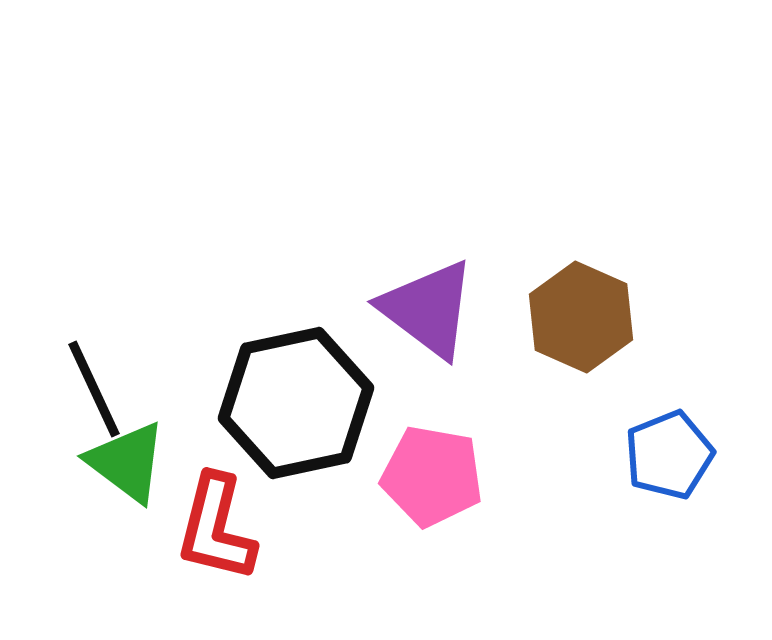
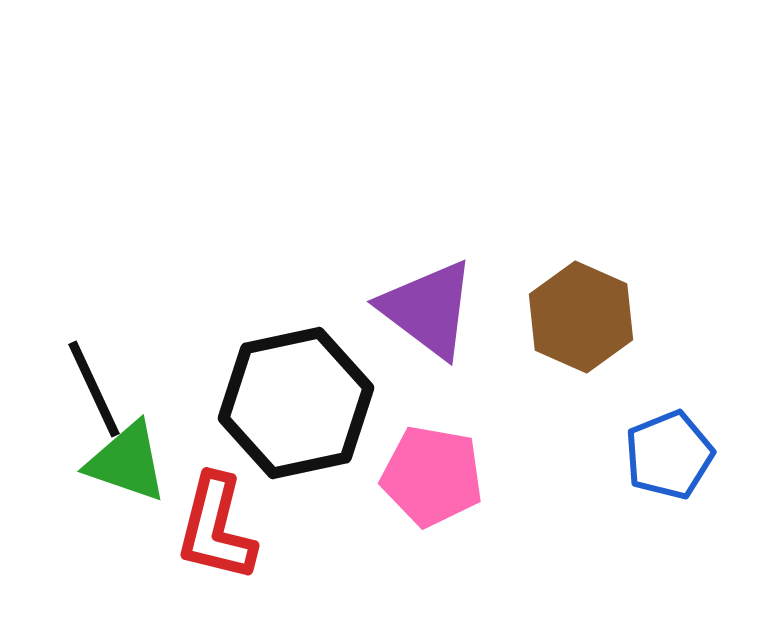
green triangle: rotated 18 degrees counterclockwise
